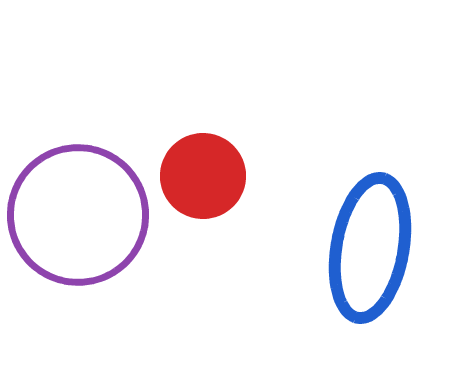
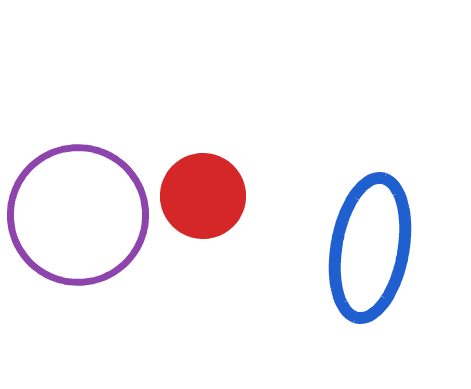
red circle: moved 20 px down
